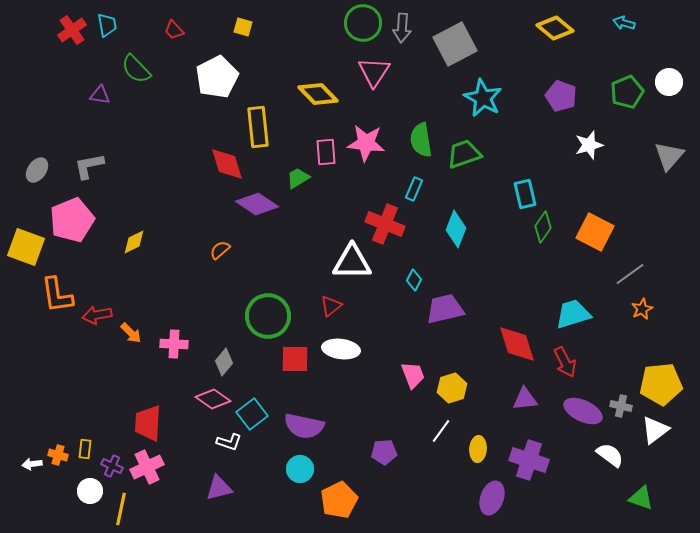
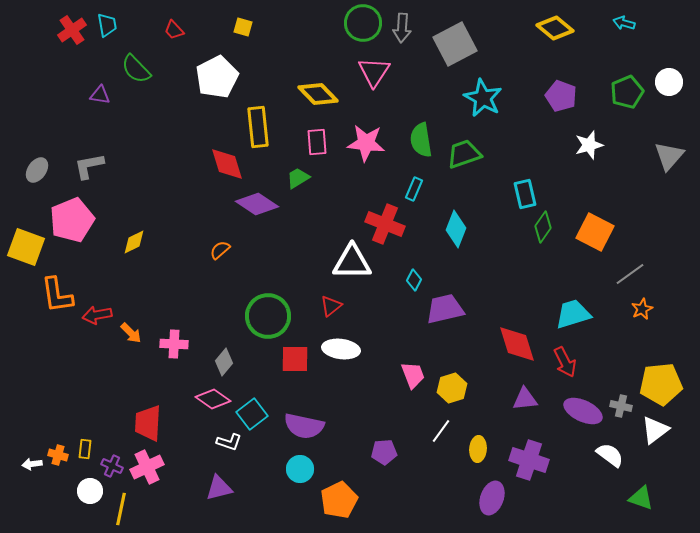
pink rectangle at (326, 152): moved 9 px left, 10 px up
